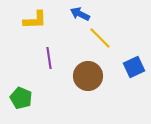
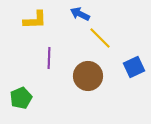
purple line: rotated 10 degrees clockwise
green pentagon: rotated 25 degrees clockwise
